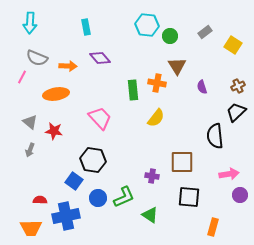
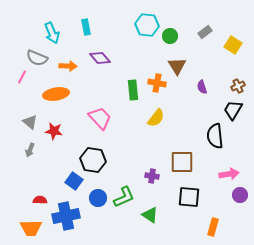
cyan arrow: moved 22 px right, 10 px down; rotated 25 degrees counterclockwise
black trapezoid: moved 3 px left, 2 px up; rotated 15 degrees counterclockwise
